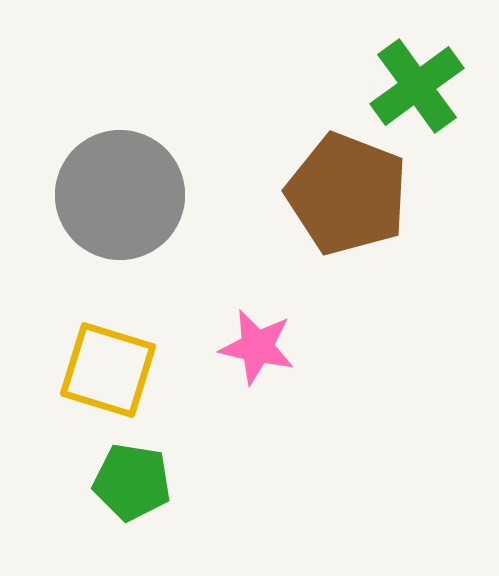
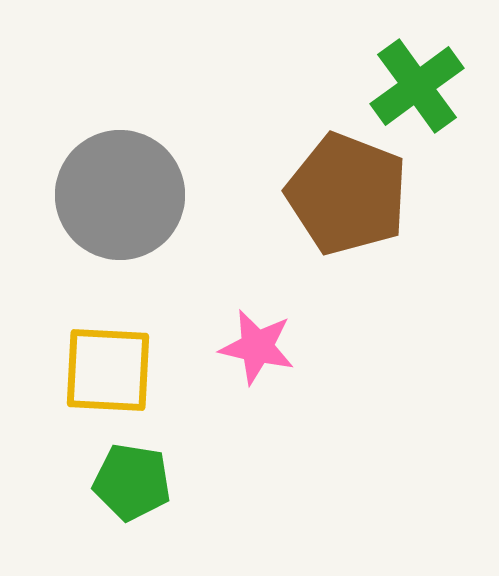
yellow square: rotated 14 degrees counterclockwise
